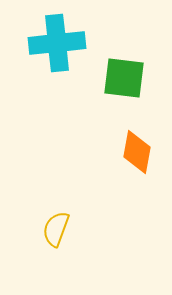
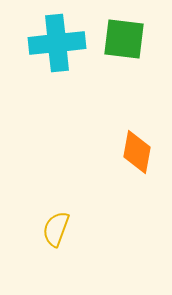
green square: moved 39 px up
